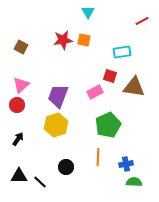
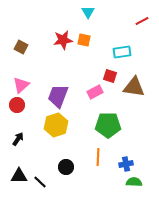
green pentagon: rotated 25 degrees clockwise
